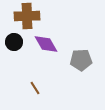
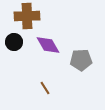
purple diamond: moved 2 px right, 1 px down
brown line: moved 10 px right
